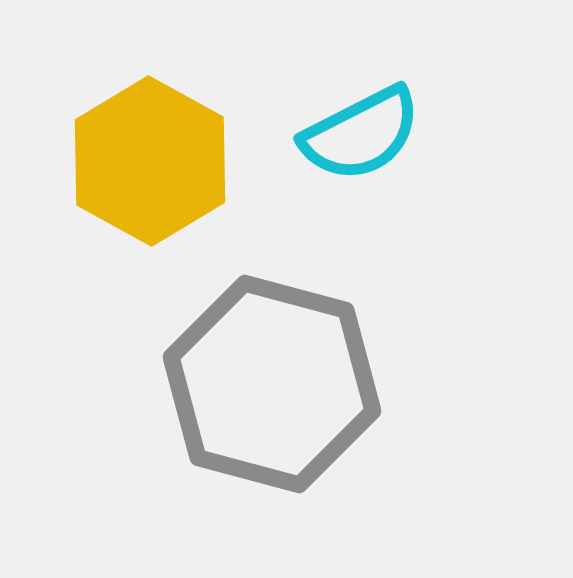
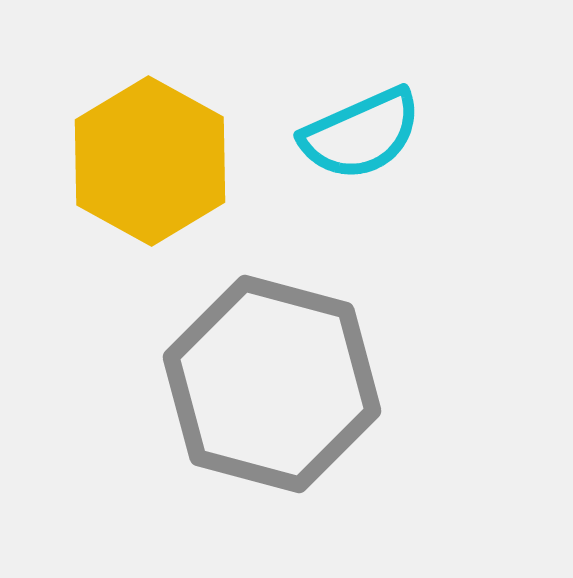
cyan semicircle: rotated 3 degrees clockwise
